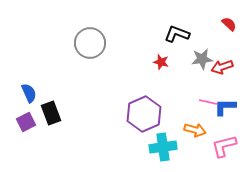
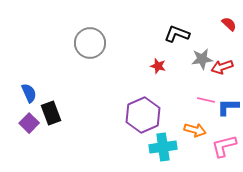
red star: moved 3 px left, 4 px down
pink line: moved 2 px left, 2 px up
blue L-shape: moved 3 px right
purple hexagon: moved 1 px left, 1 px down
purple square: moved 3 px right, 1 px down; rotated 18 degrees counterclockwise
